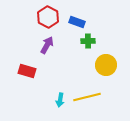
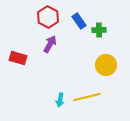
blue rectangle: moved 2 px right, 1 px up; rotated 35 degrees clockwise
green cross: moved 11 px right, 11 px up
purple arrow: moved 3 px right, 1 px up
red rectangle: moved 9 px left, 13 px up
